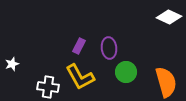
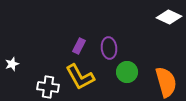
green circle: moved 1 px right
